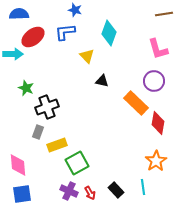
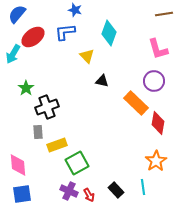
blue semicircle: moved 2 px left; rotated 48 degrees counterclockwise
cyan arrow: rotated 120 degrees clockwise
green star: rotated 14 degrees clockwise
gray rectangle: rotated 24 degrees counterclockwise
red arrow: moved 1 px left, 2 px down
